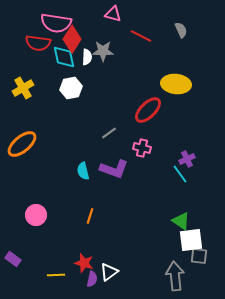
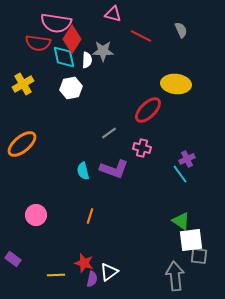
white semicircle: moved 3 px down
yellow cross: moved 4 px up
